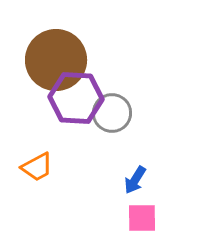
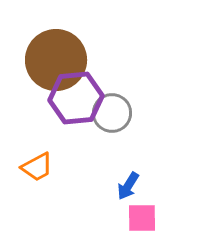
purple hexagon: rotated 8 degrees counterclockwise
blue arrow: moved 7 px left, 6 px down
